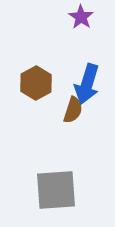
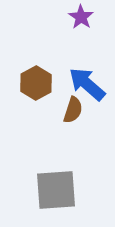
blue arrow: rotated 114 degrees clockwise
